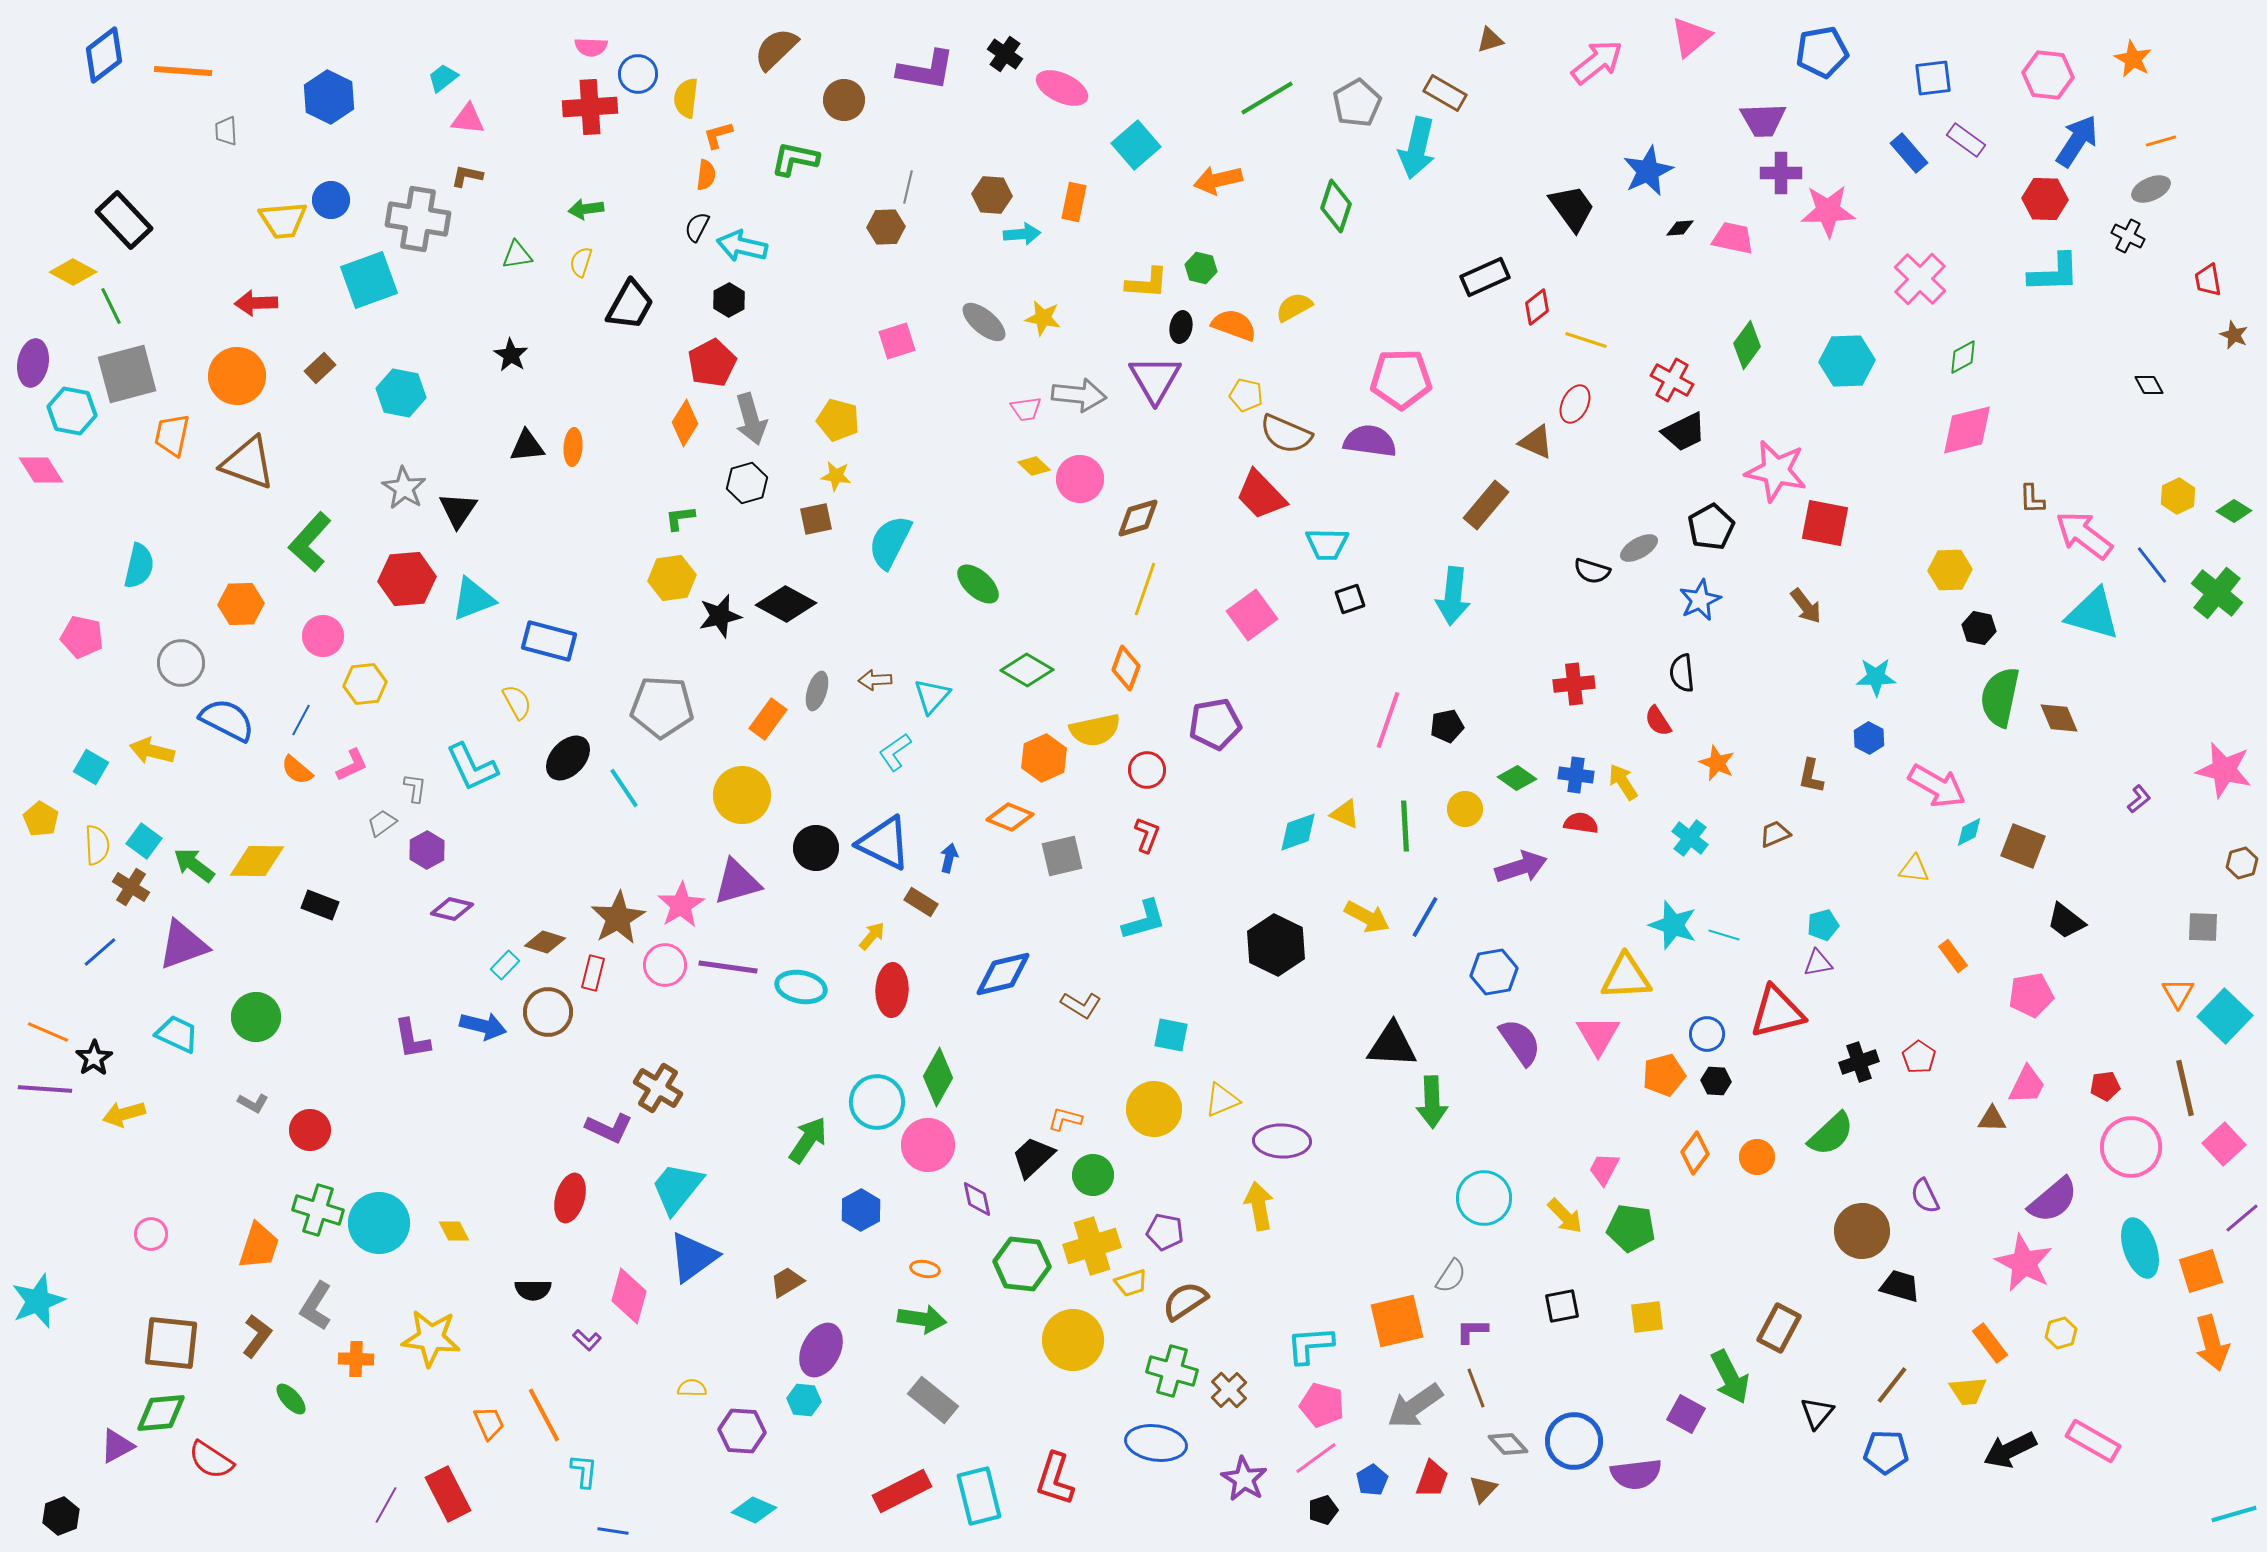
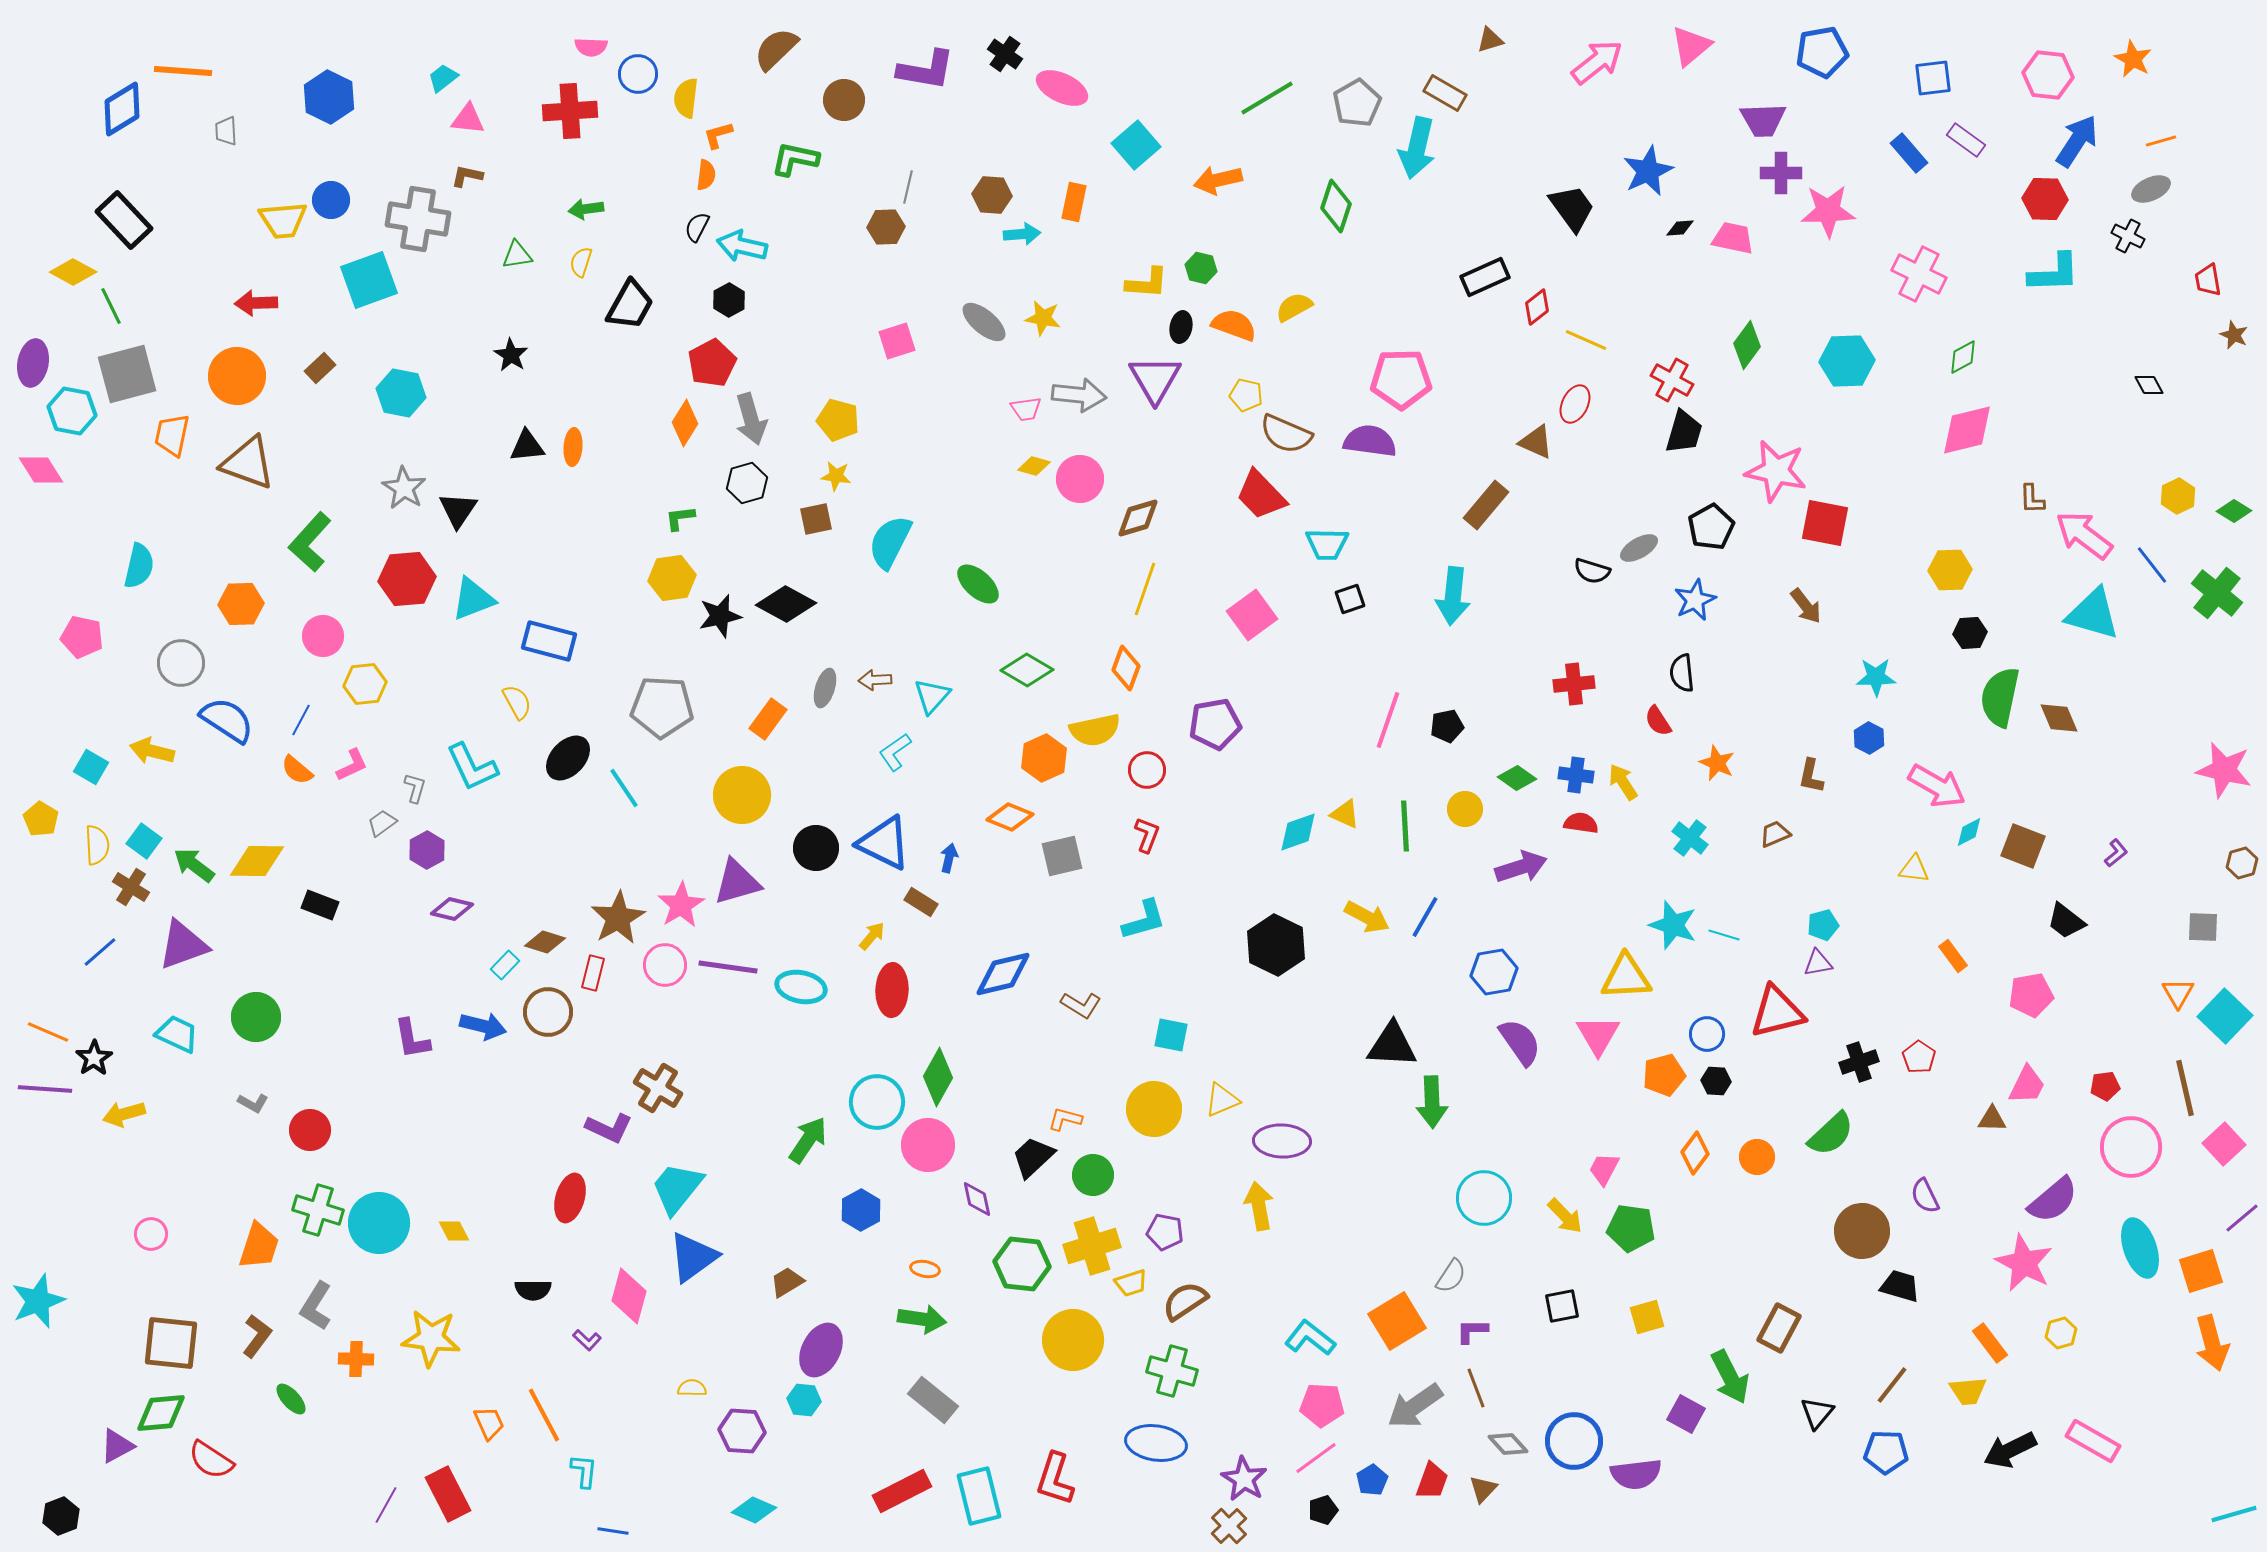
pink triangle at (1691, 37): moved 9 px down
blue diamond at (104, 55): moved 18 px right, 54 px down; rotated 6 degrees clockwise
red cross at (590, 107): moved 20 px left, 4 px down
pink cross at (1920, 279): moved 1 px left, 5 px up; rotated 18 degrees counterclockwise
yellow line at (1586, 340): rotated 6 degrees clockwise
black trapezoid at (1684, 432): rotated 48 degrees counterclockwise
yellow diamond at (1034, 466): rotated 28 degrees counterclockwise
blue star at (1700, 600): moved 5 px left
black hexagon at (1979, 628): moved 9 px left, 5 px down; rotated 16 degrees counterclockwise
gray ellipse at (817, 691): moved 8 px right, 3 px up
blue semicircle at (227, 720): rotated 6 degrees clockwise
gray L-shape at (415, 788): rotated 8 degrees clockwise
purple L-shape at (2139, 799): moved 23 px left, 54 px down
yellow square at (1647, 1317): rotated 9 degrees counterclockwise
orange square at (1397, 1321): rotated 18 degrees counterclockwise
cyan L-shape at (1310, 1345): moved 7 px up; rotated 42 degrees clockwise
brown cross at (1229, 1390): moved 136 px down
pink pentagon at (1322, 1405): rotated 12 degrees counterclockwise
red trapezoid at (1432, 1479): moved 2 px down
